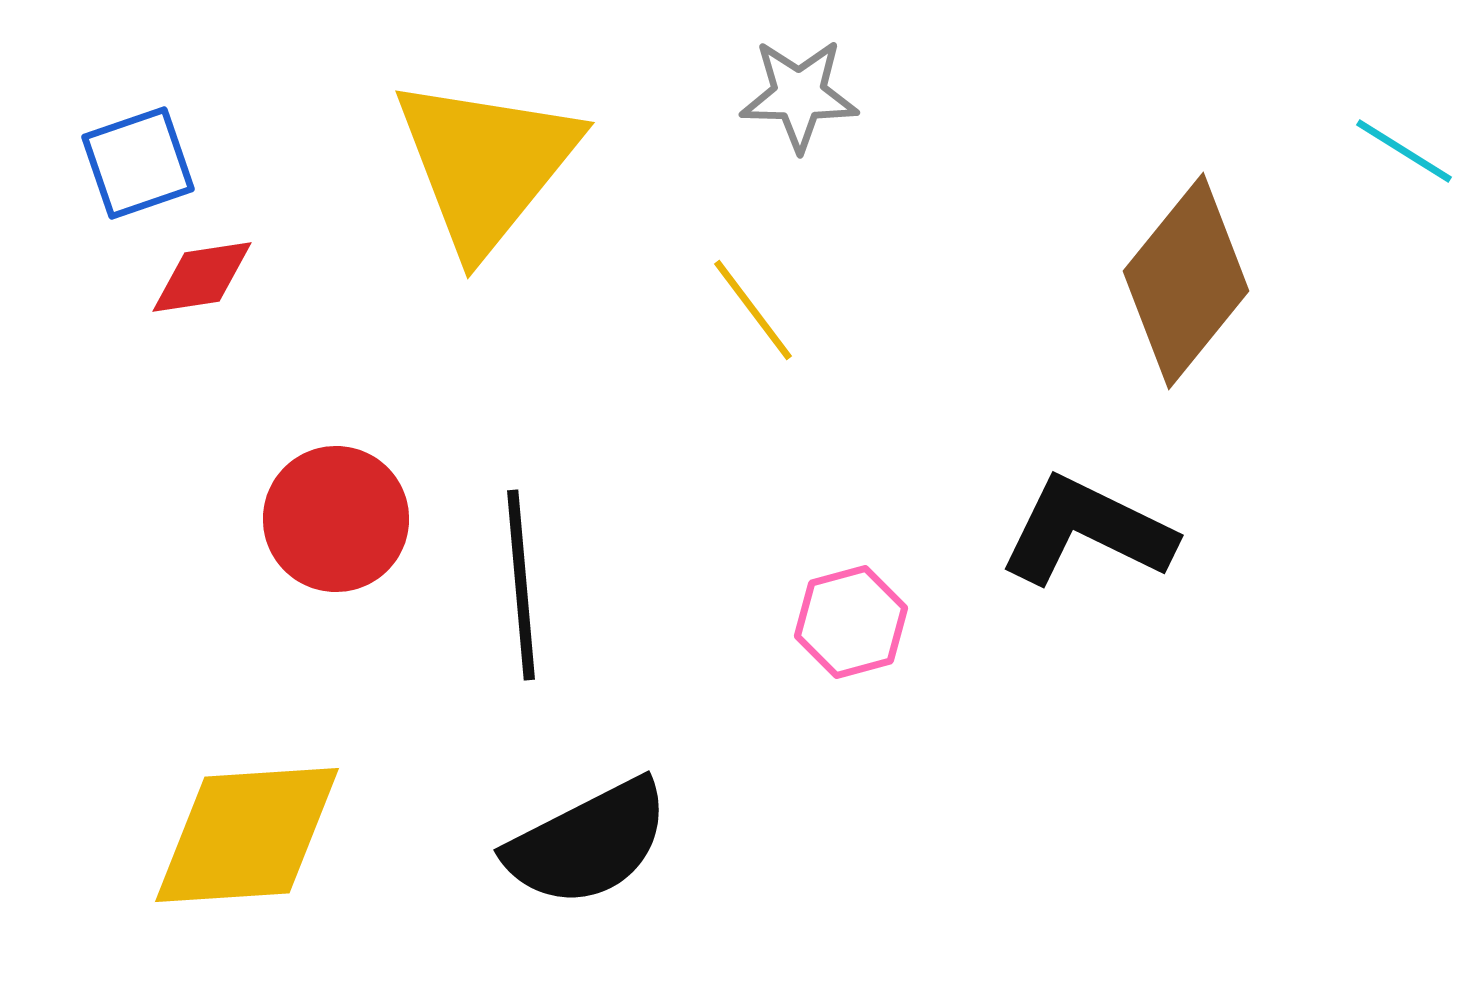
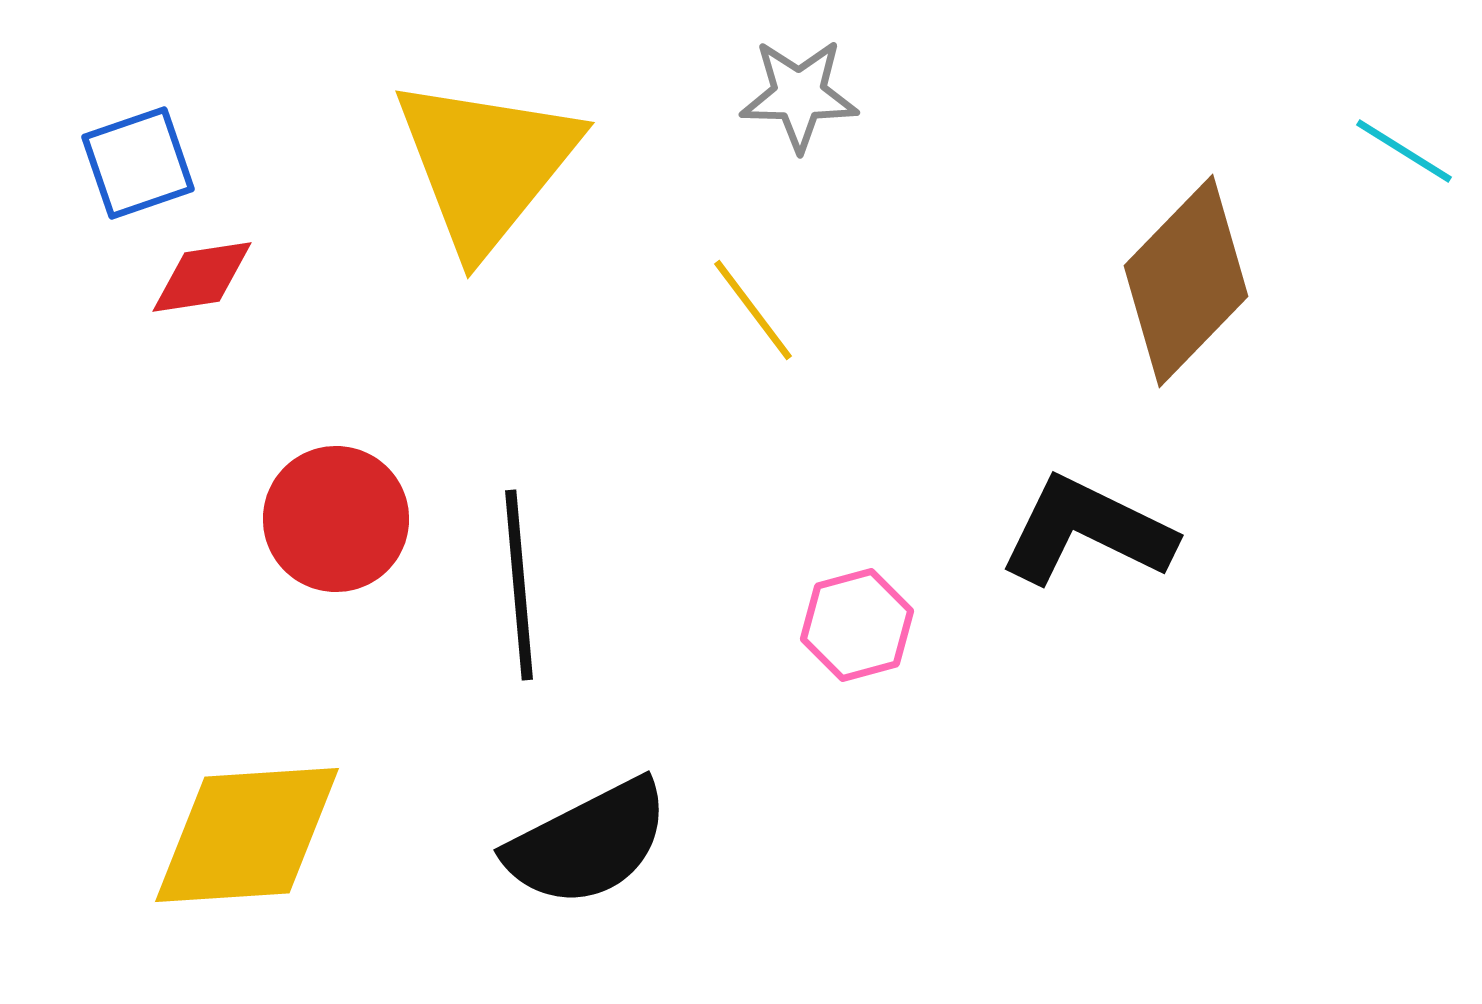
brown diamond: rotated 5 degrees clockwise
black line: moved 2 px left
pink hexagon: moved 6 px right, 3 px down
